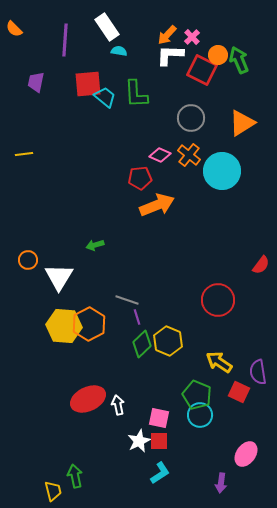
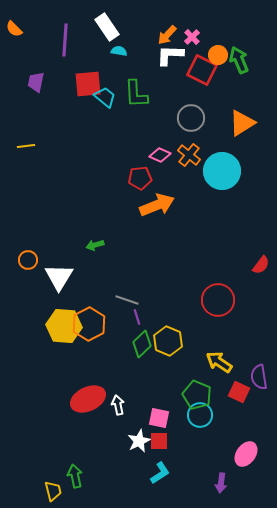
yellow line at (24, 154): moved 2 px right, 8 px up
purple semicircle at (258, 372): moved 1 px right, 5 px down
